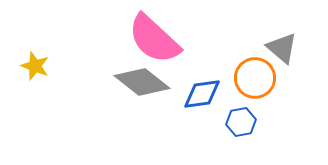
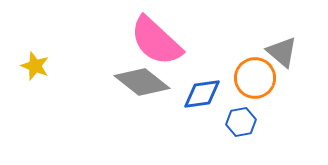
pink semicircle: moved 2 px right, 2 px down
gray triangle: moved 4 px down
